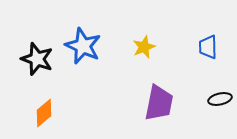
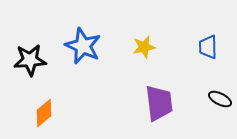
yellow star: rotated 10 degrees clockwise
black star: moved 7 px left, 1 px down; rotated 24 degrees counterclockwise
black ellipse: rotated 40 degrees clockwise
purple trapezoid: rotated 18 degrees counterclockwise
